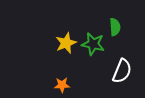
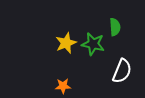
orange star: moved 1 px right, 1 px down
